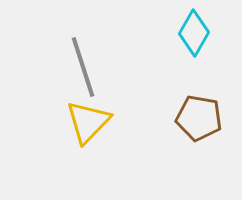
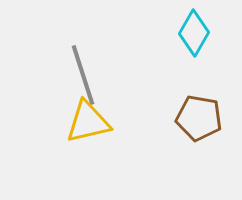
gray line: moved 8 px down
yellow triangle: rotated 33 degrees clockwise
